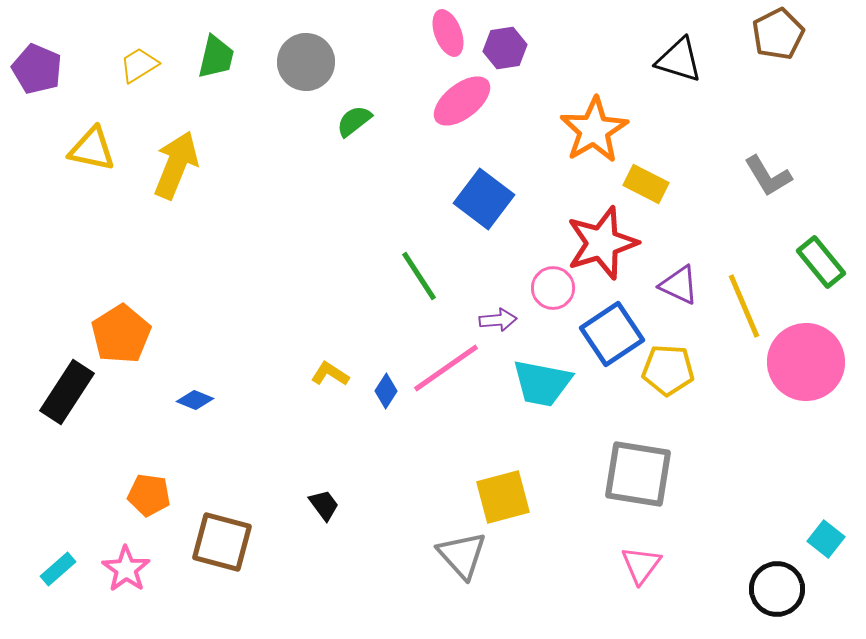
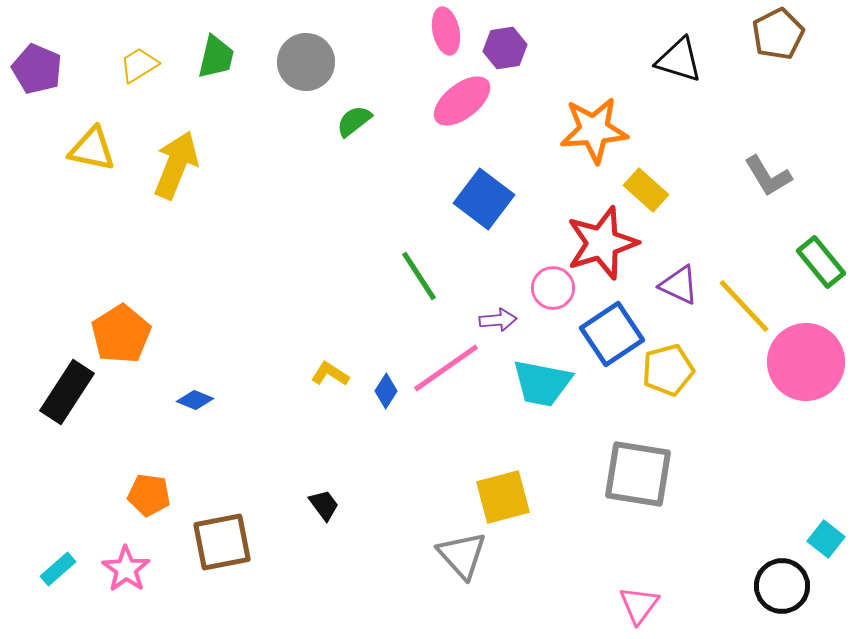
pink ellipse at (448, 33): moved 2 px left, 2 px up; rotated 9 degrees clockwise
orange star at (594, 130): rotated 26 degrees clockwise
yellow rectangle at (646, 184): moved 6 px down; rotated 15 degrees clockwise
yellow line at (744, 306): rotated 20 degrees counterclockwise
yellow pentagon at (668, 370): rotated 18 degrees counterclockwise
brown square at (222, 542): rotated 26 degrees counterclockwise
pink triangle at (641, 565): moved 2 px left, 40 px down
black circle at (777, 589): moved 5 px right, 3 px up
